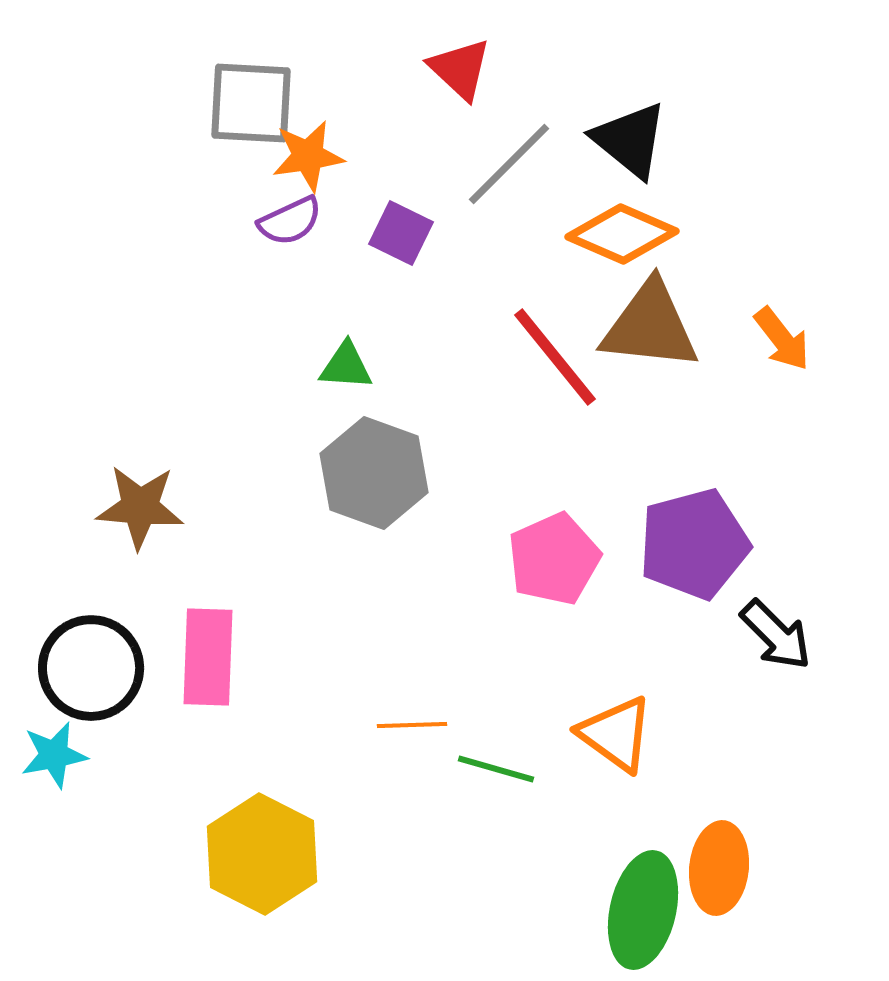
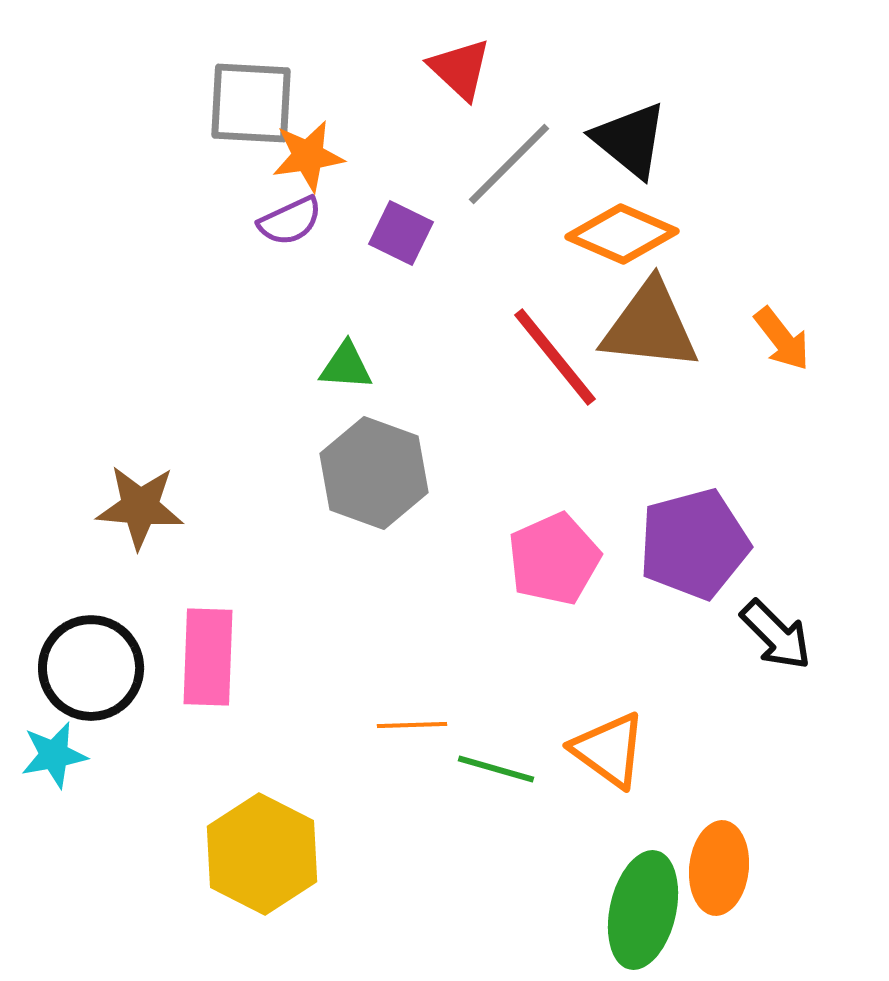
orange triangle: moved 7 px left, 16 px down
